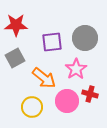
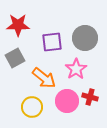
red star: moved 2 px right
red cross: moved 3 px down
